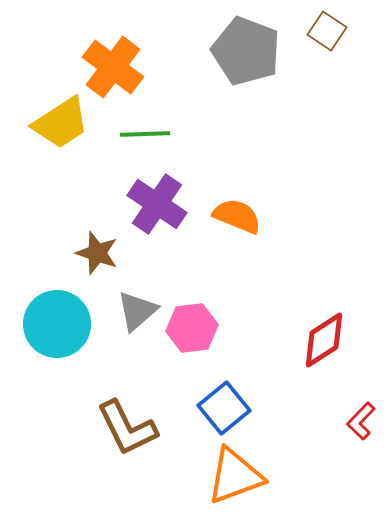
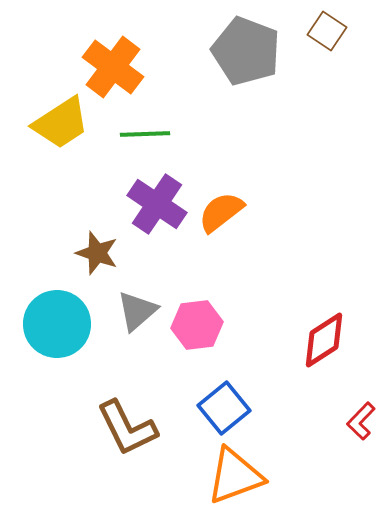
orange semicircle: moved 16 px left, 4 px up; rotated 60 degrees counterclockwise
pink hexagon: moved 5 px right, 3 px up
